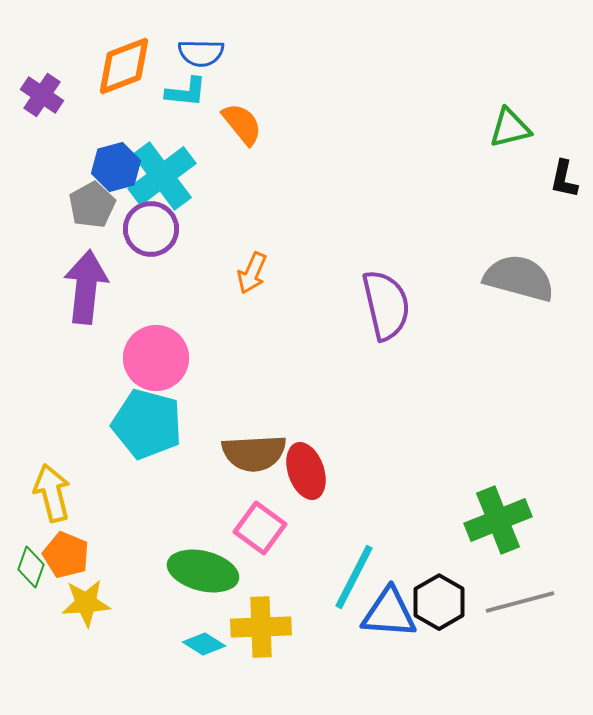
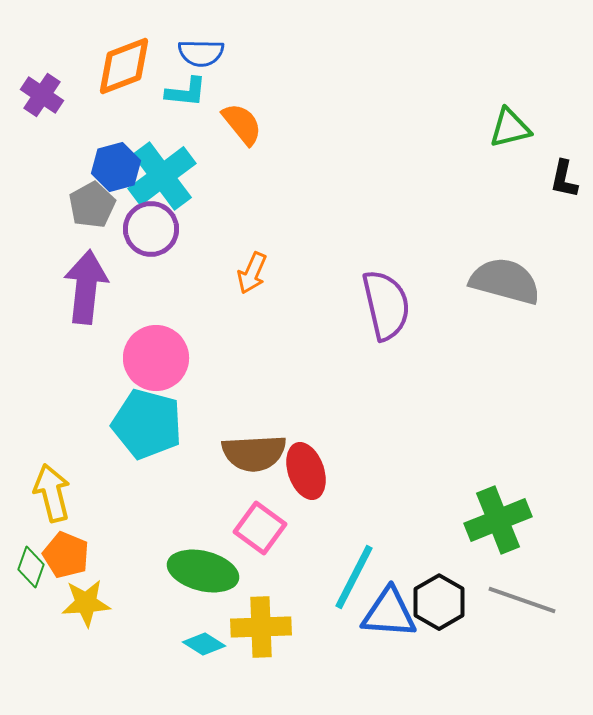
gray semicircle: moved 14 px left, 3 px down
gray line: moved 2 px right, 2 px up; rotated 34 degrees clockwise
